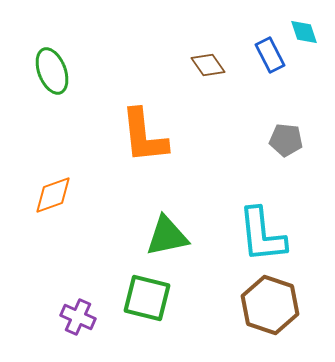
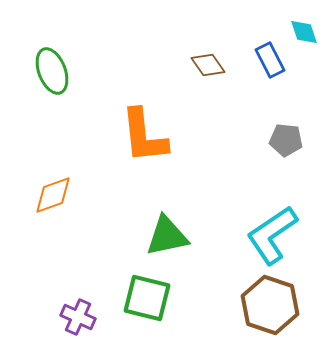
blue rectangle: moved 5 px down
cyan L-shape: moved 10 px right; rotated 62 degrees clockwise
